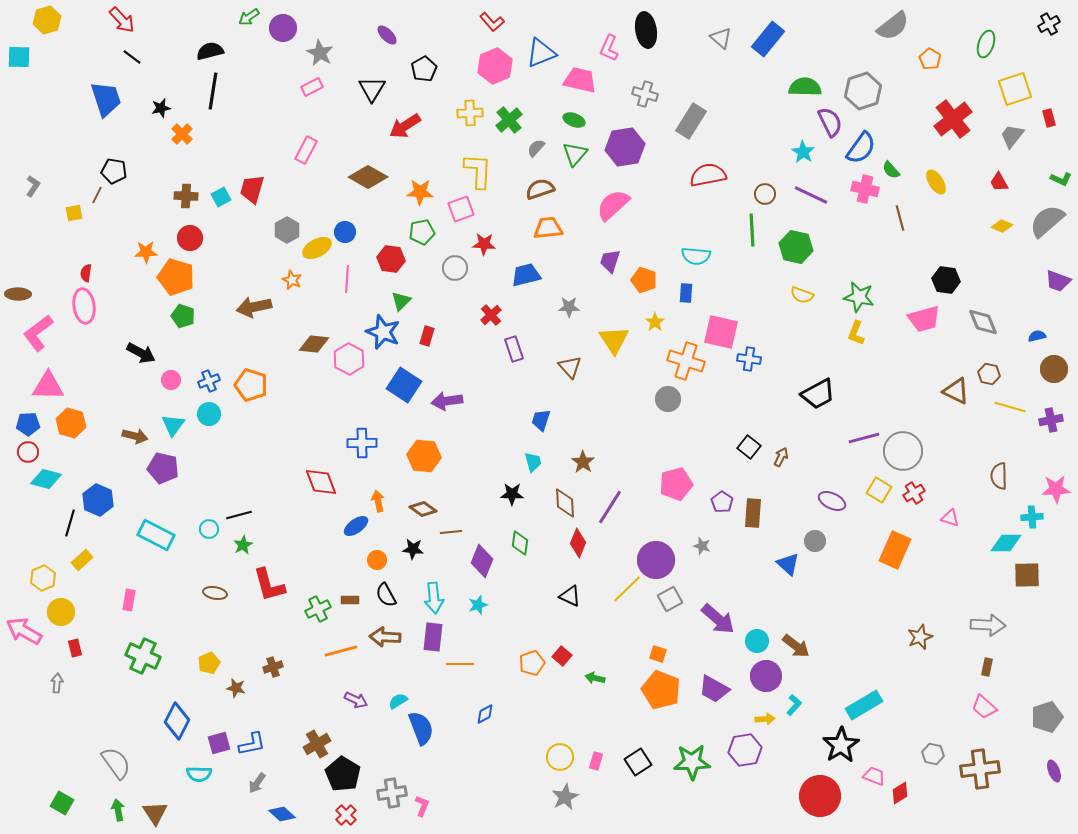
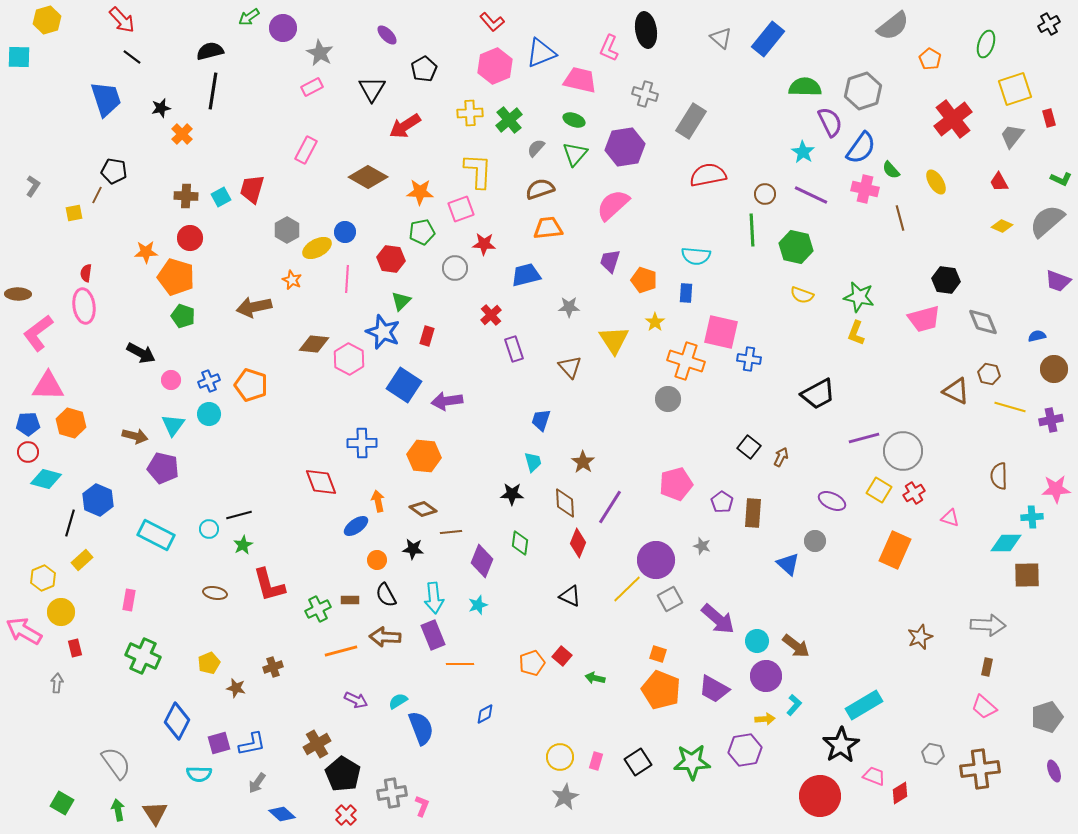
purple rectangle at (433, 637): moved 2 px up; rotated 28 degrees counterclockwise
